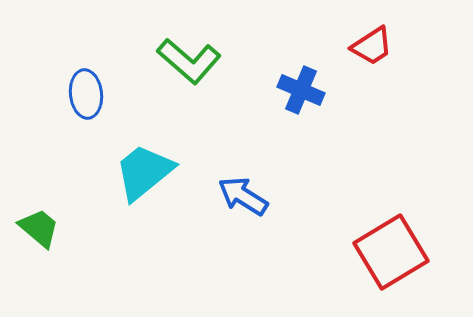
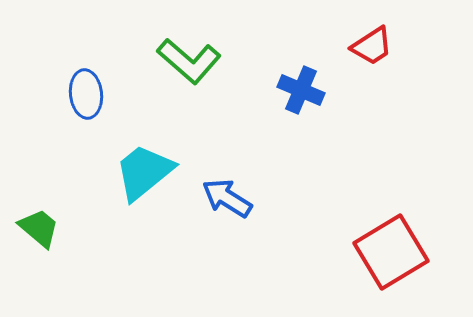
blue arrow: moved 16 px left, 2 px down
